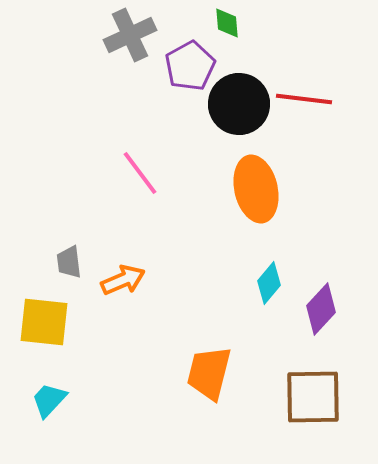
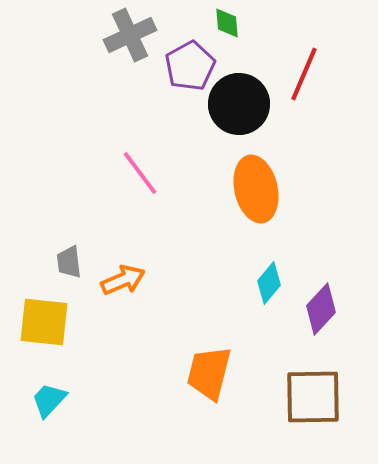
red line: moved 25 px up; rotated 74 degrees counterclockwise
